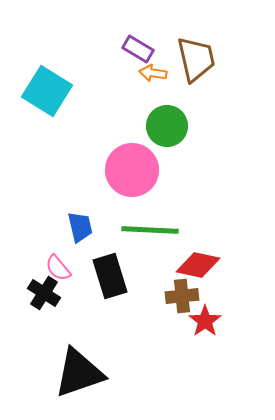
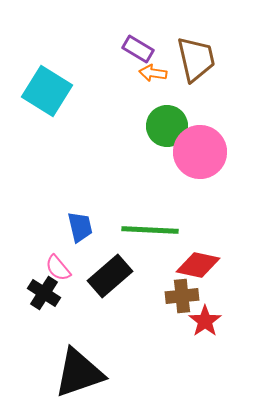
pink circle: moved 68 px right, 18 px up
black rectangle: rotated 66 degrees clockwise
